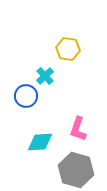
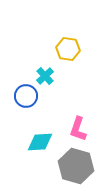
gray hexagon: moved 4 px up
